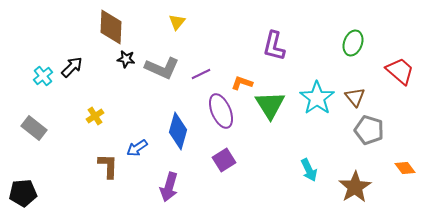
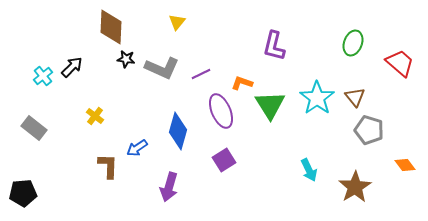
red trapezoid: moved 8 px up
yellow cross: rotated 18 degrees counterclockwise
orange diamond: moved 3 px up
